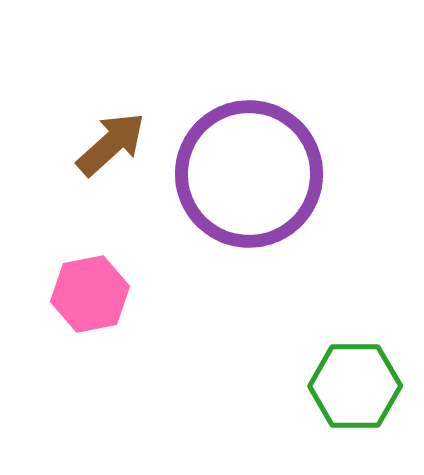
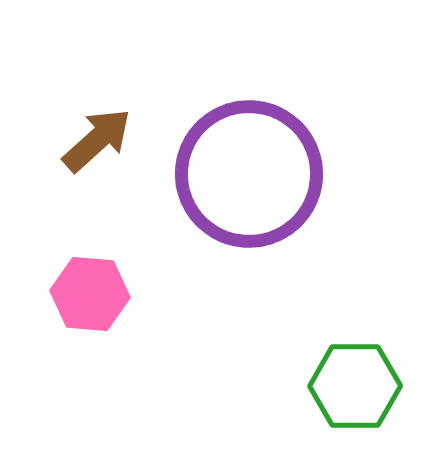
brown arrow: moved 14 px left, 4 px up
pink hexagon: rotated 16 degrees clockwise
